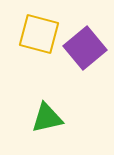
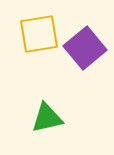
yellow square: rotated 24 degrees counterclockwise
